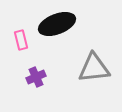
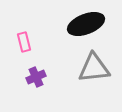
black ellipse: moved 29 px right
pink rectangle: moved 3 px right, 2 px down
